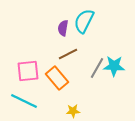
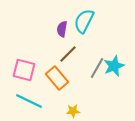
purple semicircle: moved 1 px left, 1 px down
brown line: rotated 18 degrees counterclockwise
cyan star: rotated 25 degrees counterclockwise
pink square: moved 4 px left, 1 px up; rotated 20 degrees clockwise
cyan line: moved 5 px right
